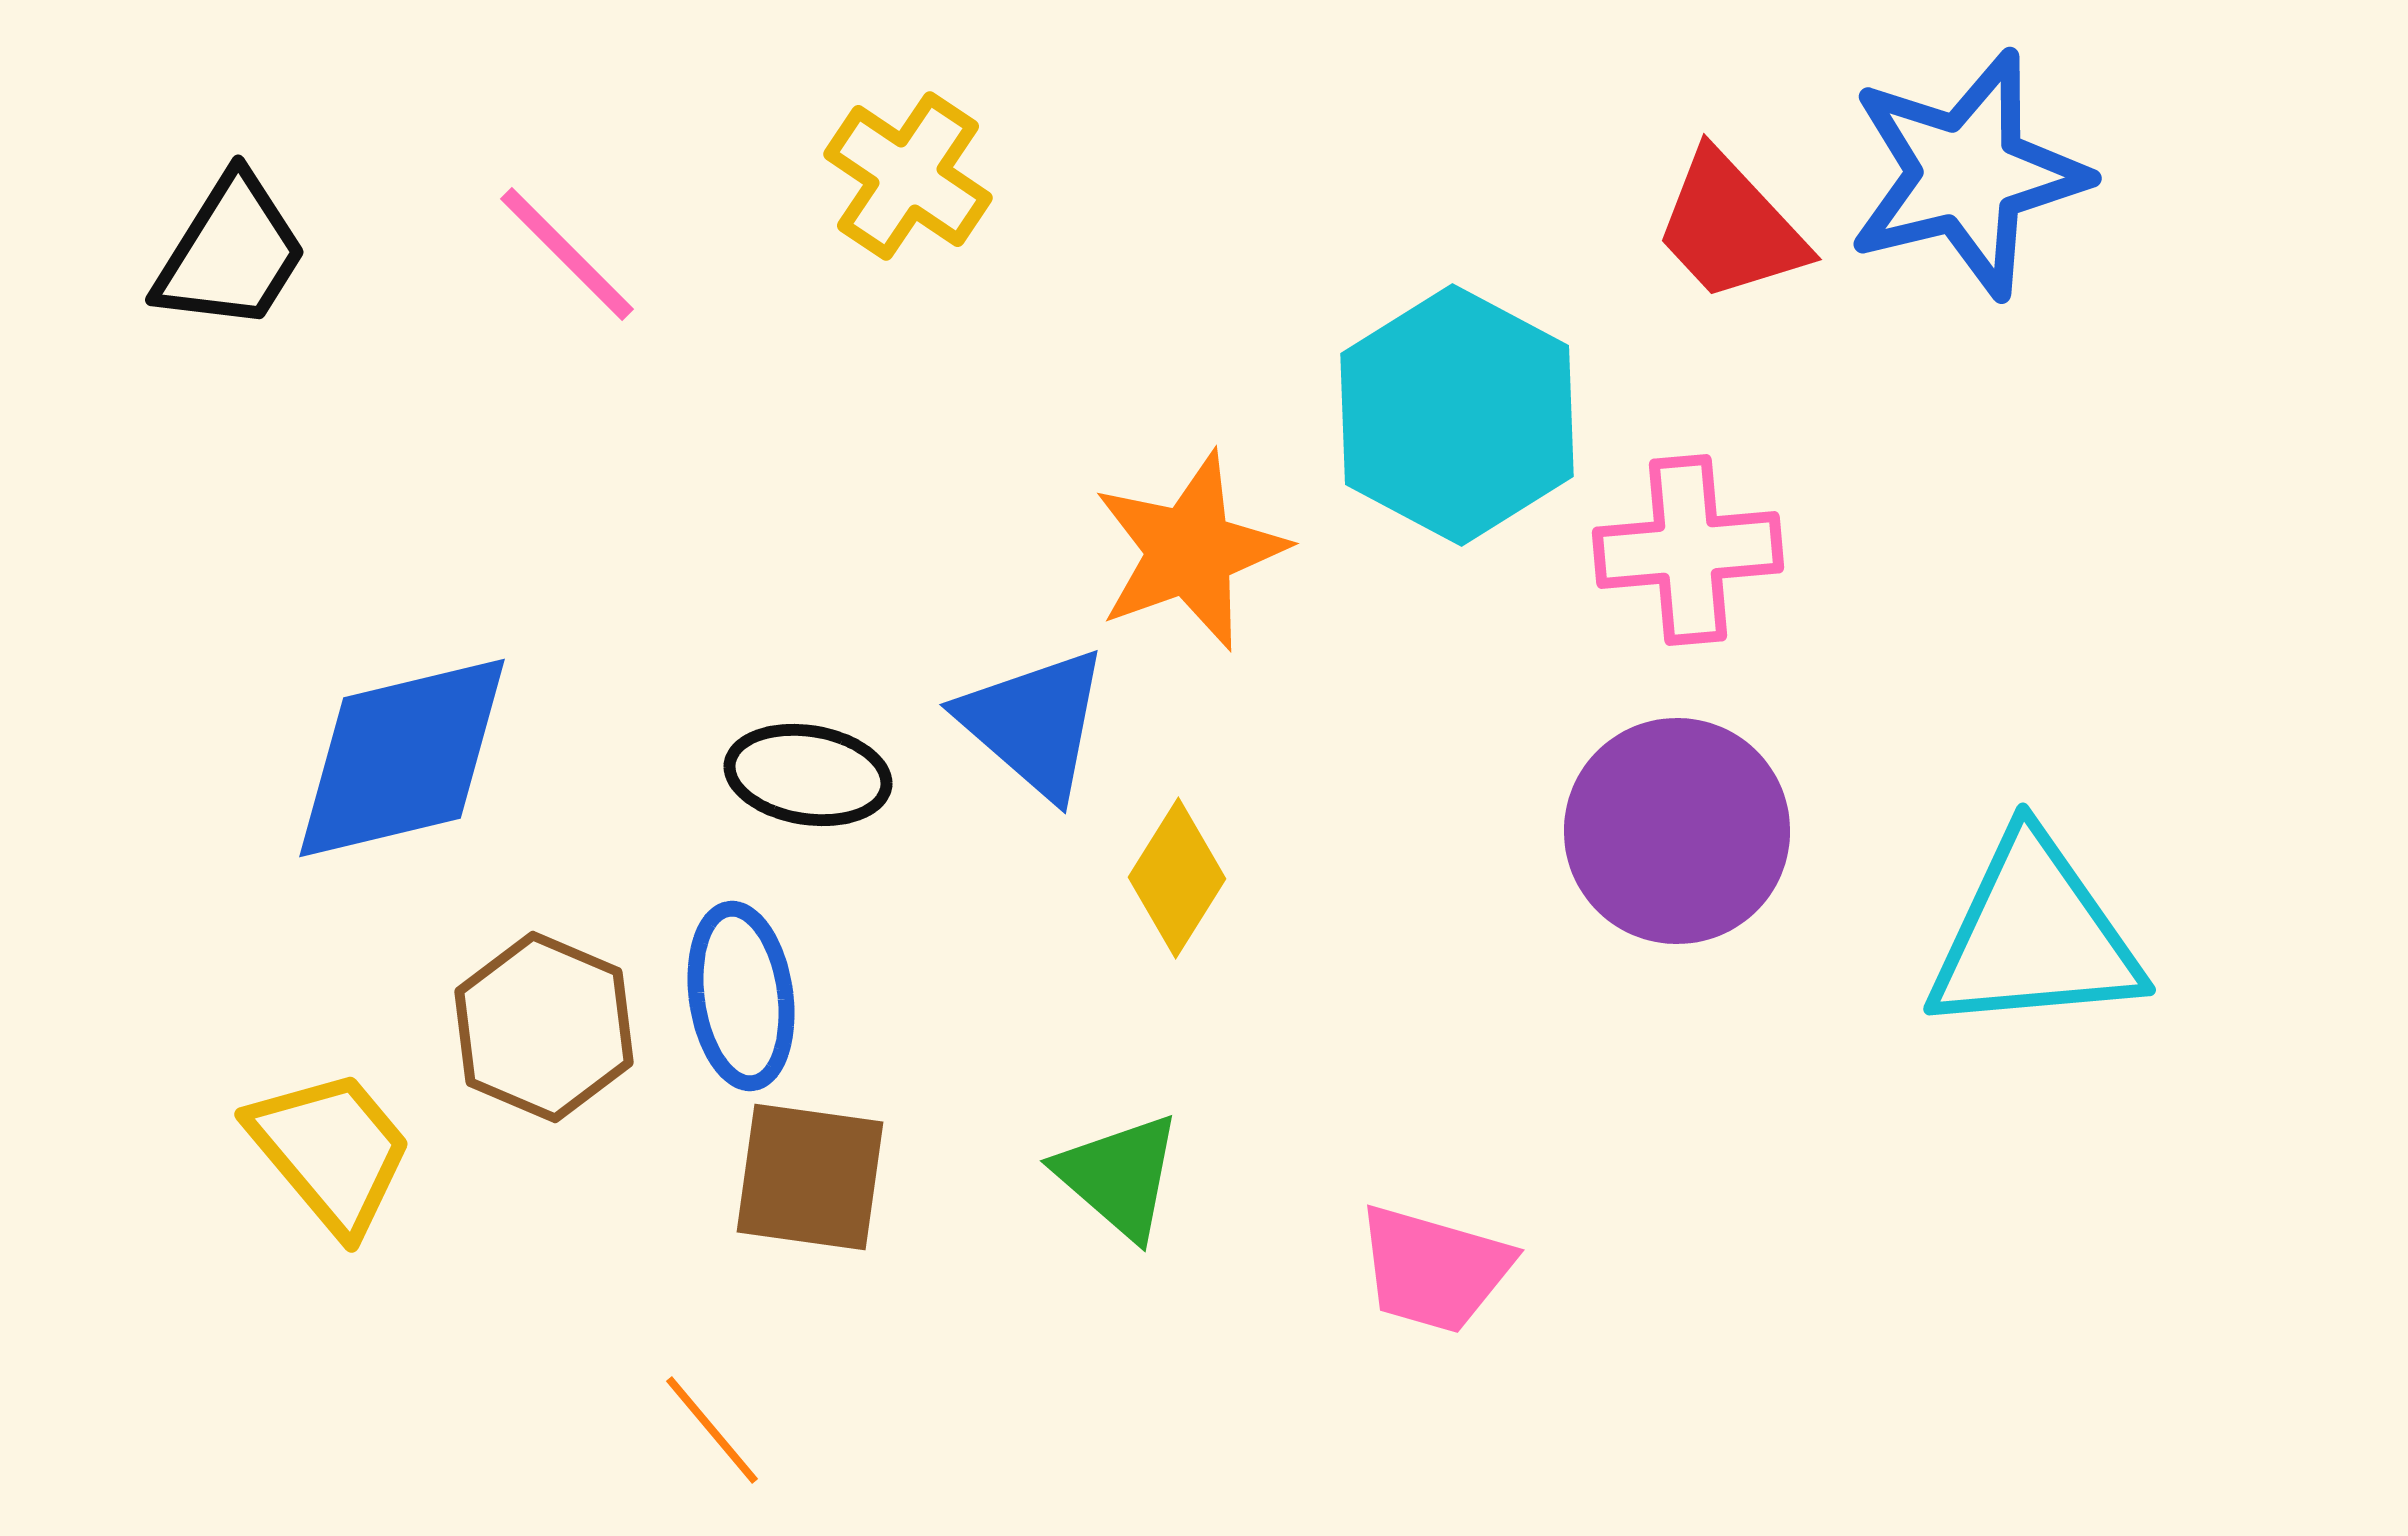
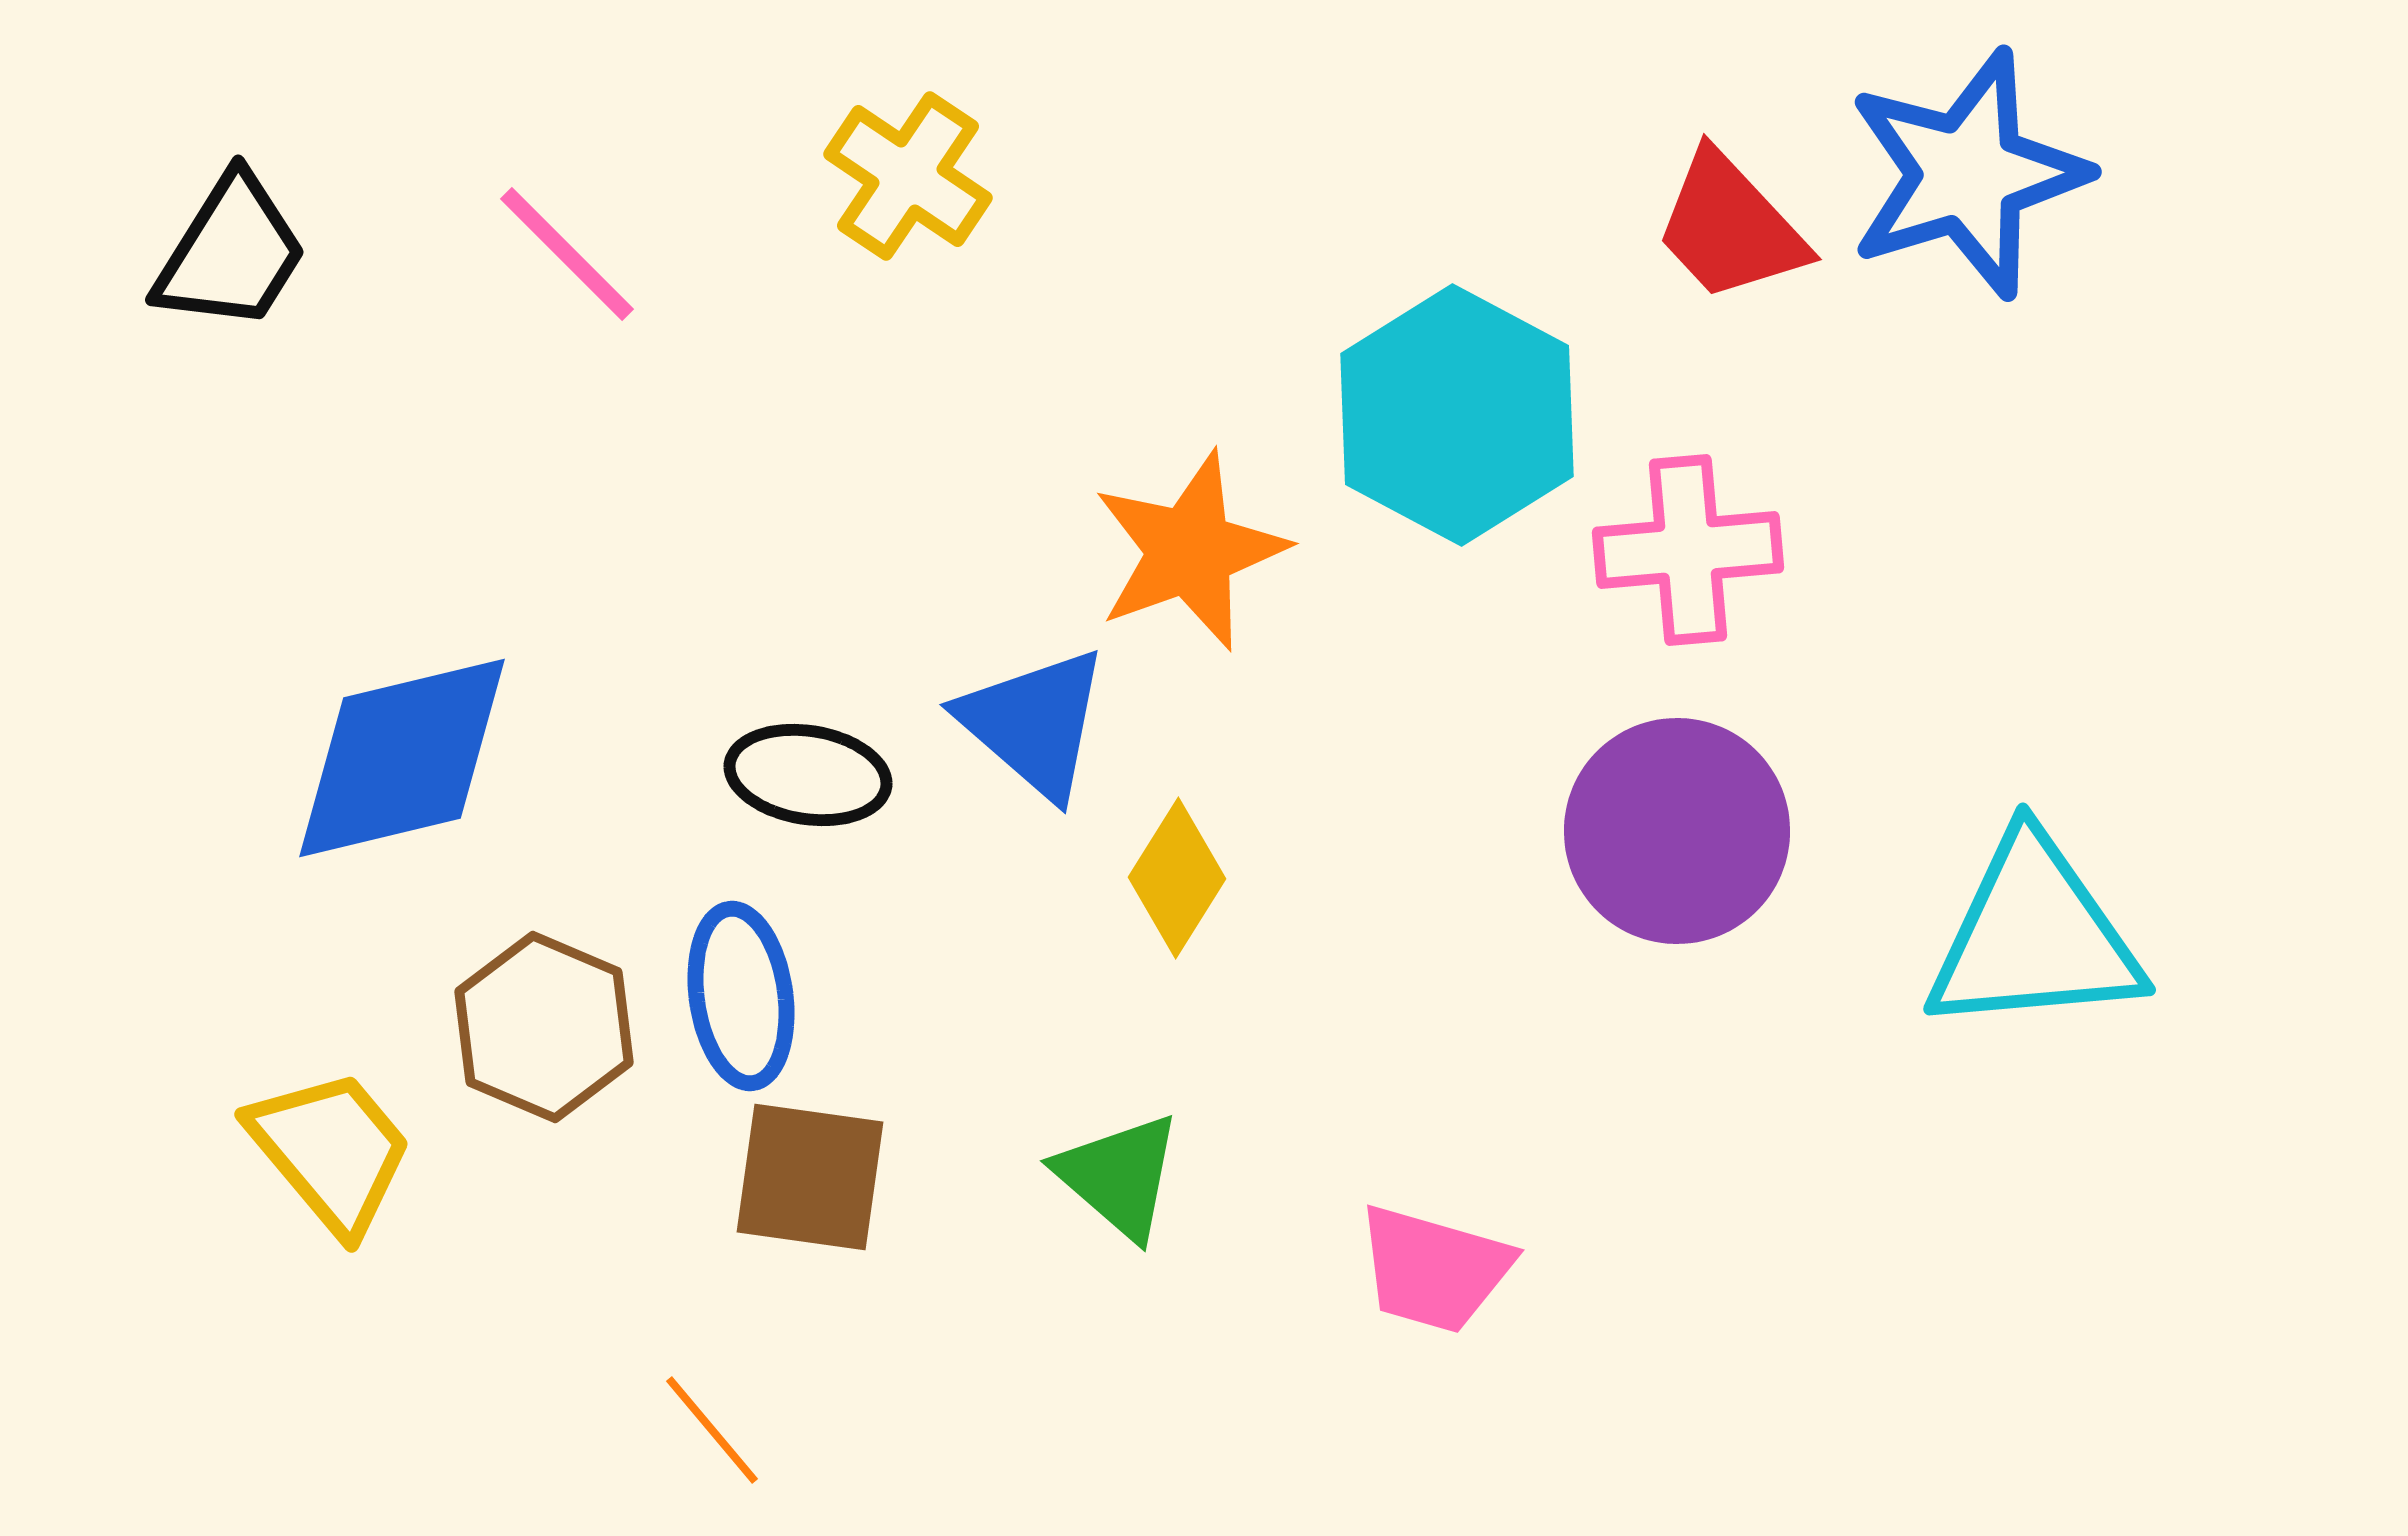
blue star: rotated 3 degrees counterclockwise
